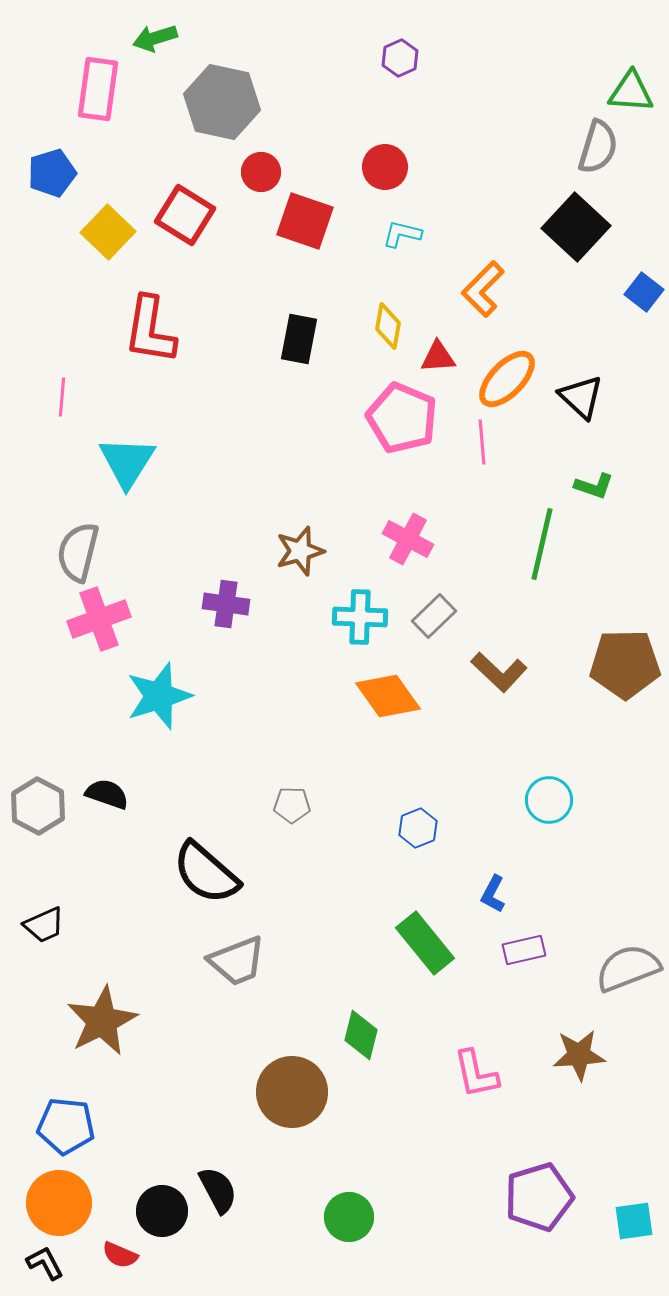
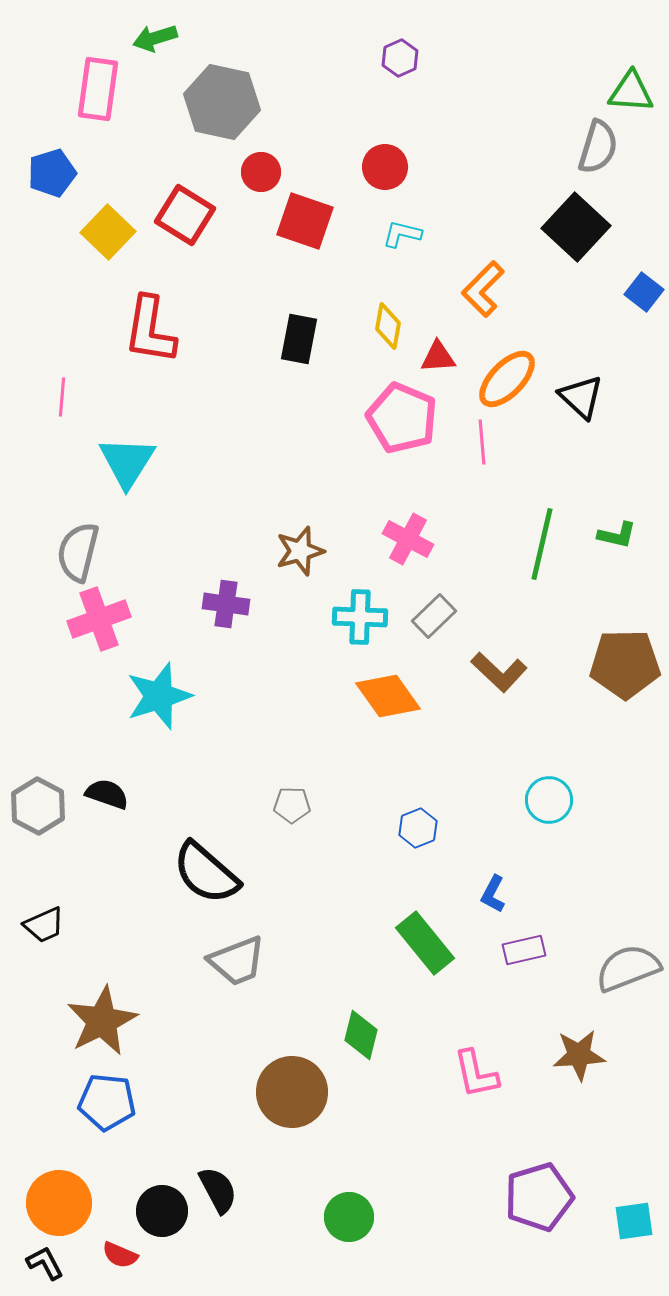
green L-shape at (594, 486): moved 23 px right, 49 px down; rotated 6 degrees counterclockwise
blue pentagon at (66, 1126): moved 41 px right, 24 px up
